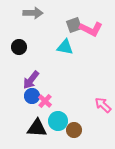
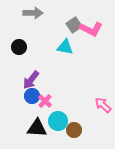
gray square: rotated 14 degrees counterclockwise
